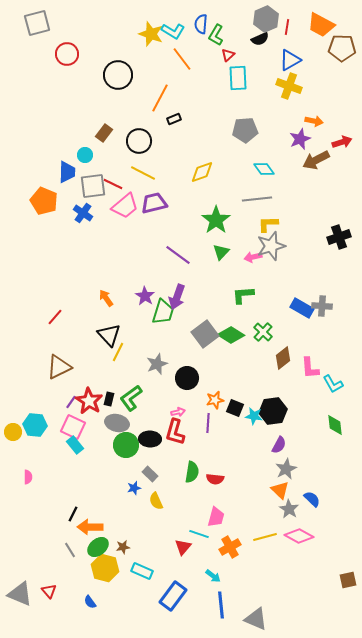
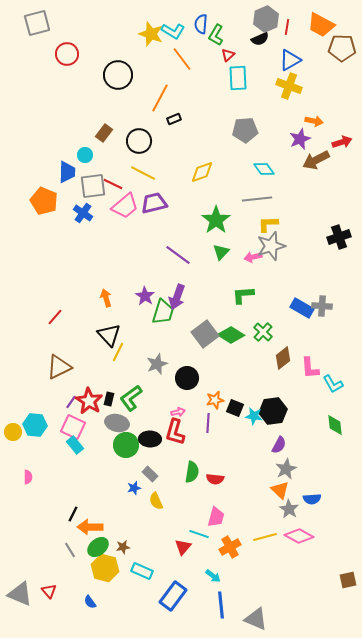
orange arrow at (106, 298): rotated 18 degrees clockwise
blue semicircle at (312, 499): rotated 132 degrees clockwise
